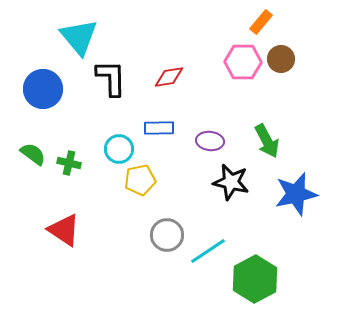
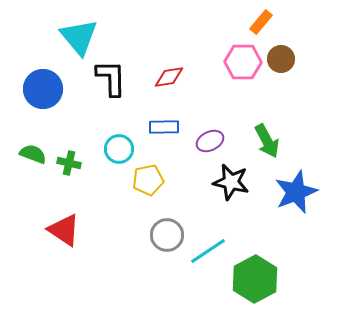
blue rectangle: moved 5 px right, 1 px up
purple ellipse: rotated 32 degrees counterclockwise
green semicircle: rotated 16 degrees counterclockwise
yellow pentagon: moved 8 px right
blue star: moved 2 px up; rotated 9 degrees counterclockwise
